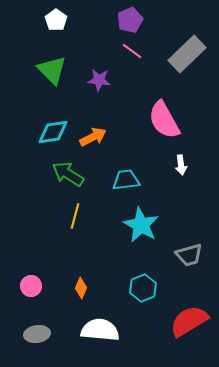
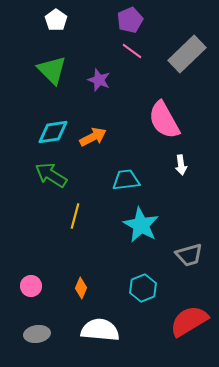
purple star: rotated 15 degrees clockwise
green arrow: moved 17 px left, 1 px down
